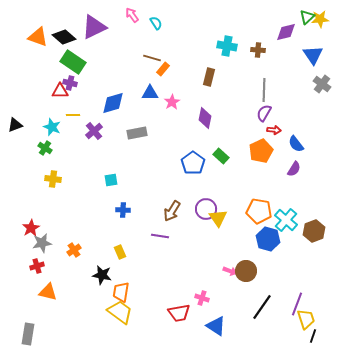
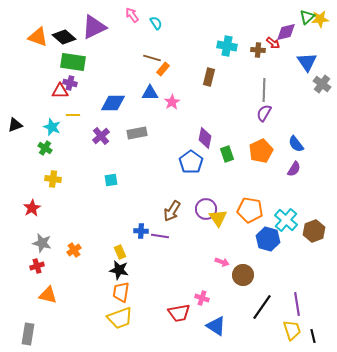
blue triangle at (313, 55): moved 6 px left, 7 px down
green rectangle at (73, 62): rotated 25 degrees counterclockwise
blue diamond at (113, 103): rotated 15 degrees clockwise
purple diamond at (205, 118): moved 20 px down
red arrow at (274, 130): moved 1 px left, 87 px up; rotated 32 degrees clockwise
purple cross at (94, 131): moved 7 px right, 5 px down
green rectangle at (221, 156): moved 6 px right, 2 px up; rotated 28 degrees clockwise
blue pentagon at (193, 163): moved 2 px left, 1 px up
blue cross at (123, 210): moved 18 px right, 21 px down
orange pentagon at (259, 211): moved 9 px left, 1 px up
red star at (31, 228): moved 1 px right, 20 px up
gray star at (42, 243): rotated 24 degrees clockwise
pink arrow at (230, 271): moved 8 px left, 9 px up
brown circle at (246, 271): moved 3 px left, 4 px down
black star at (102, 275): moved 17 px right, 5 px up
orange triangle at (48, 292): moved 3 px down
purple line at (297, 304): rotated 30 degrees counterclockwise
yellow trapezoid at (120, 312): moved 6 px down; rotated 124 degrees clockwise
yellow trapezoid at (306, 319): moved 14 px left, 11 px down
black line at (313, 336): rotated 32 degrees counterclockwise
